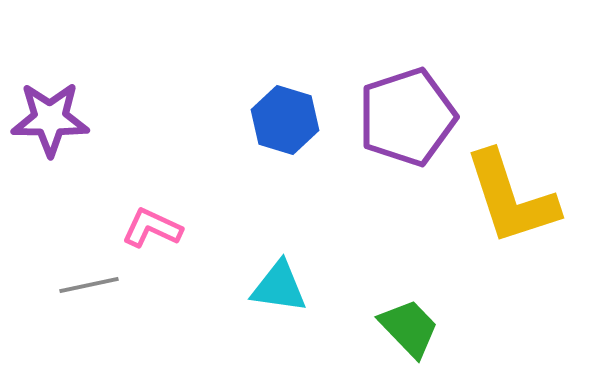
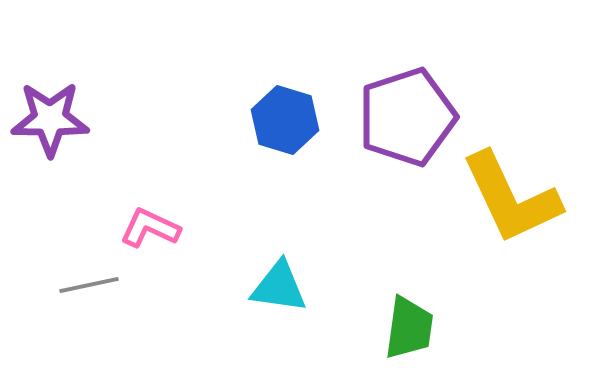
yellow L-shape: rotated 7 degrees counterclockwise
pink L-shape: moved 2 px left
green trapezoid: rotated 52 degrees clockwise
